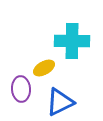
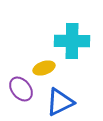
yellow ellipse: rotated 10 degrees clockwise
purple ellipse: rotated 35 degrees counterclockwise
